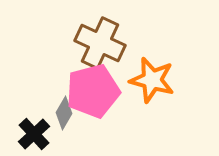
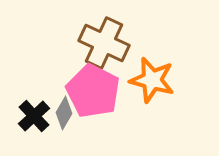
brown cross: moved 4 px right
pink pentagon: rotated 30 degrees counterclockwise
black cross: moved 18 px up
